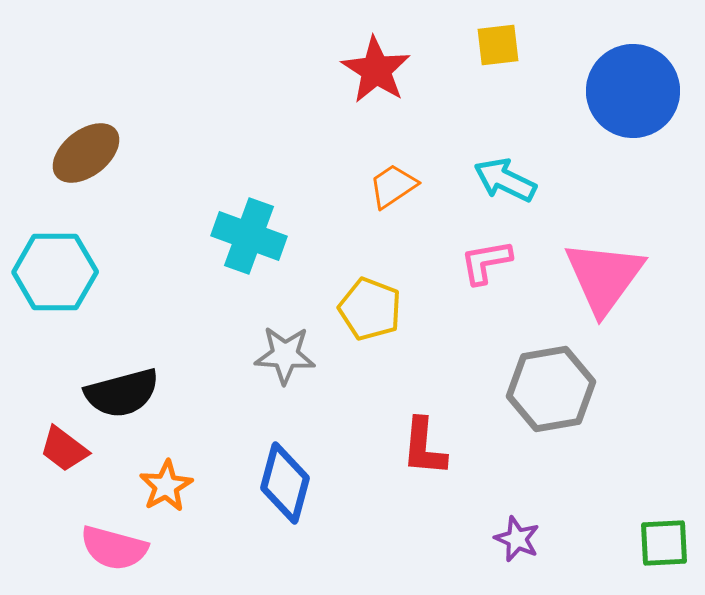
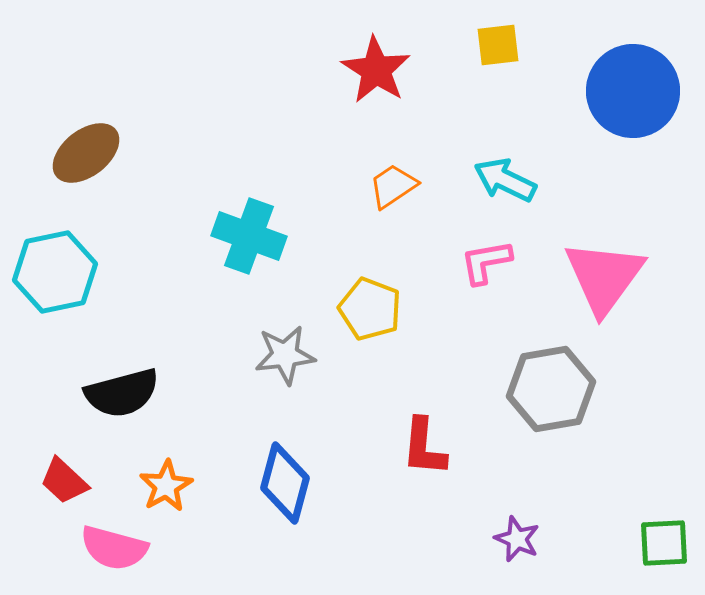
cyan hexagon: rotated 12 degrees counterclockwise
gray star: rotated 10 degrees counterclockwise
red trapezoid: moved 32 px down; rotated 6 degrees clockwise
